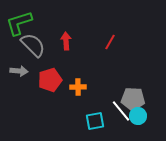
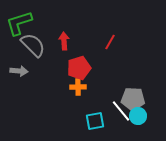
red arrow: moved 2 px left
red pentagon: moved 29 px right, 12 px up
